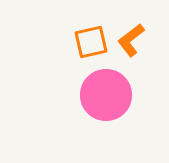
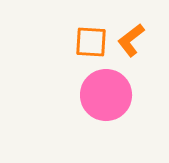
orange square: rotated 16 degrees clockwise
